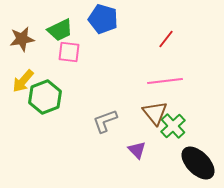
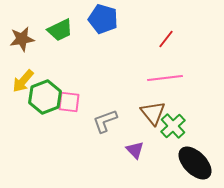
pink square: moved 50 px down
pink line: moved 3 px up
brown triangle: moved 2 px left
purple triangle: moved 2 px left
black ellipse: moved 3 px left
